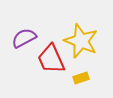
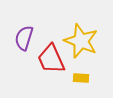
purple semicircle: rotated 45 degrees counterclockwise
yellow rectangle: rotated 21 degrees clockwise
